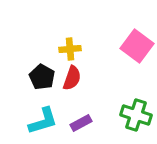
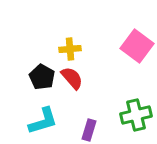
red semicircle: rotated 60 degrees counterclockwise
green cross: rotated 32 degrees counterclockwise
purple rectangle: moved 8 px right, 7 px down; rotated 45 degrees counterclockwise
